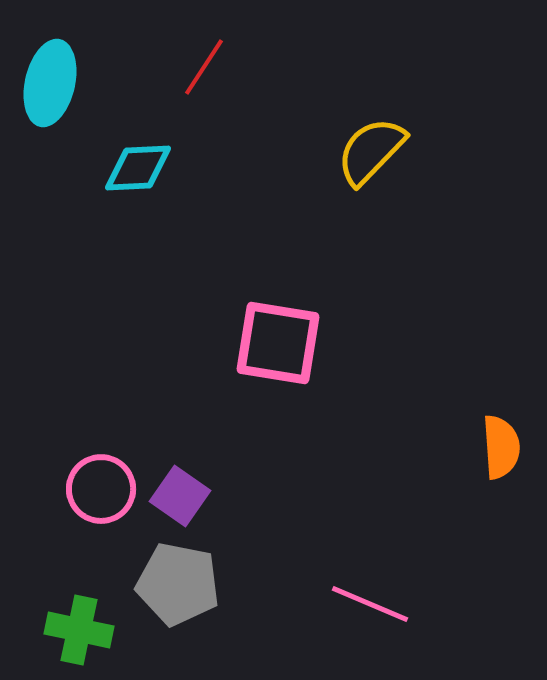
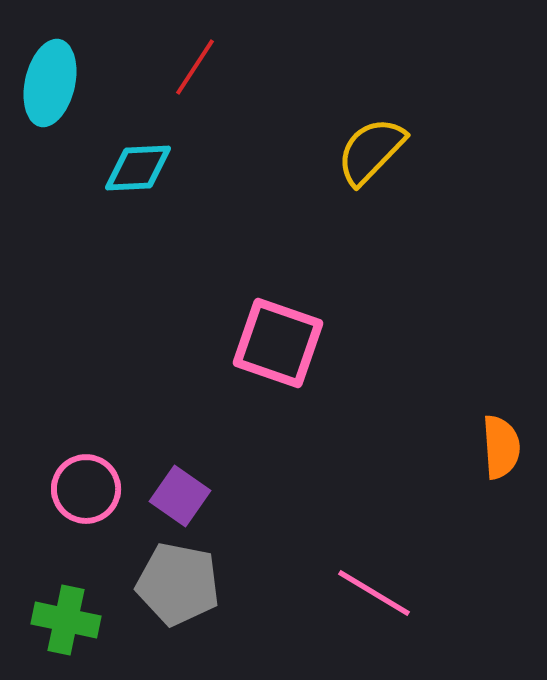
red line: moved 9 px left
pink square: rotated 10 degrees clockwise
pink circle: moved 15 px left
pink line: moved 4 px right, 11 px up; rotated 8 degrees clockwise
green cross: moved 13 px left, 10 px up
